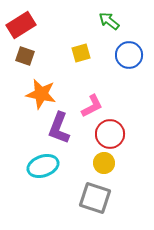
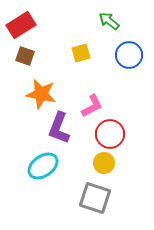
cyan ellipse: rotated 16 degrees counterclockwise
